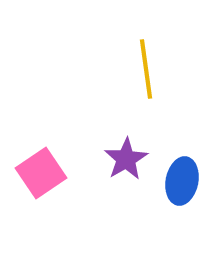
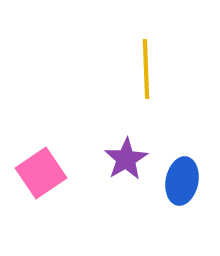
yellow line: rotated 6 degrees clockwise
